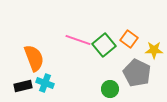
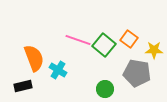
green square: rotated 10 degrees counterclockwise
gray pentagon: rotated 16 degrees counterclockwise
cyan cross: moved 13 px right, 13 px up; rotated 12 degrees clockwise
green circle: moved 5 px left
